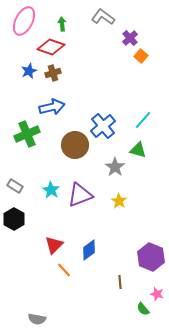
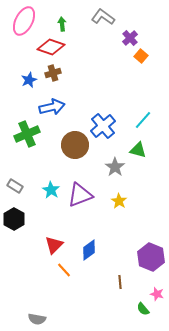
blue star: moved 9 px down
